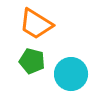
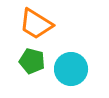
cyan circle: moved 5 px up
